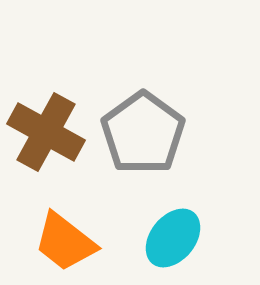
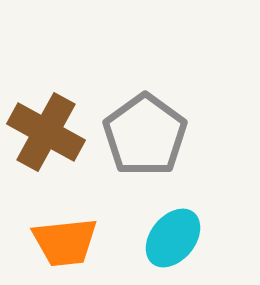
gray pentagon: moved 2 px right, 2 px down
orange trapezoid: rotated 44 degrees counterclockwise
